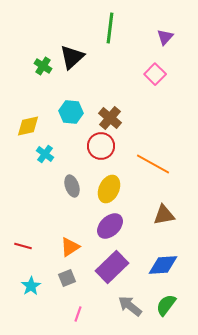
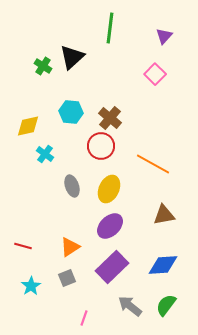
purple triangle: moved 1 px left, 1 px up
pink line: moved 6 px right, 4 px down
